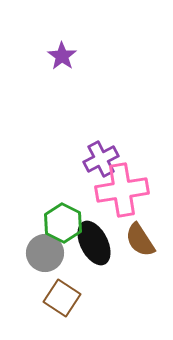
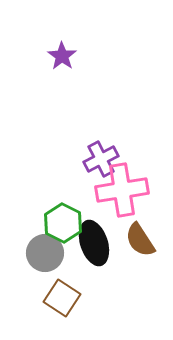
black ellipse: rotated 9 degrees clockwise
